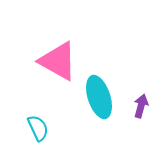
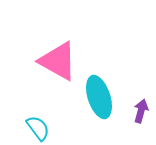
purple arrow: moved 5 px down
cyan semicircle: rotated 12 degrees counterclockwise
